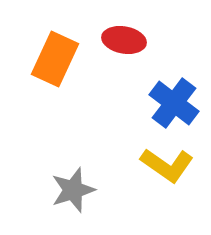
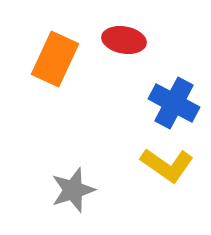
blue cross: rotated 9 degrees counterclockwise
